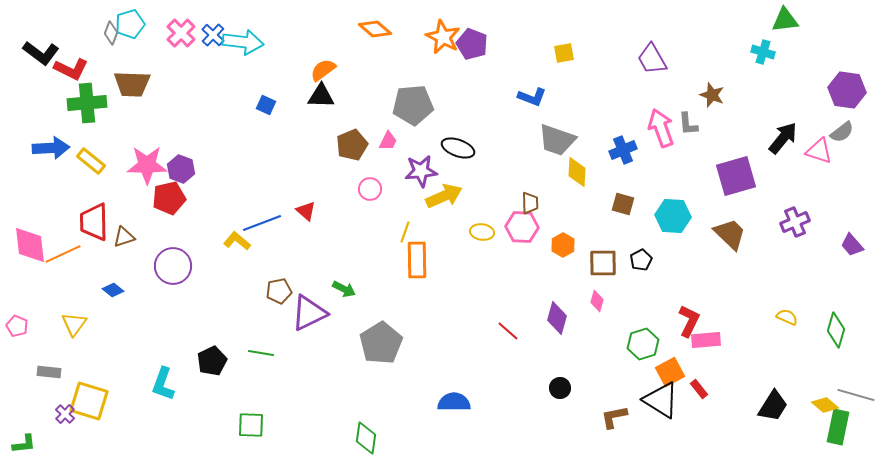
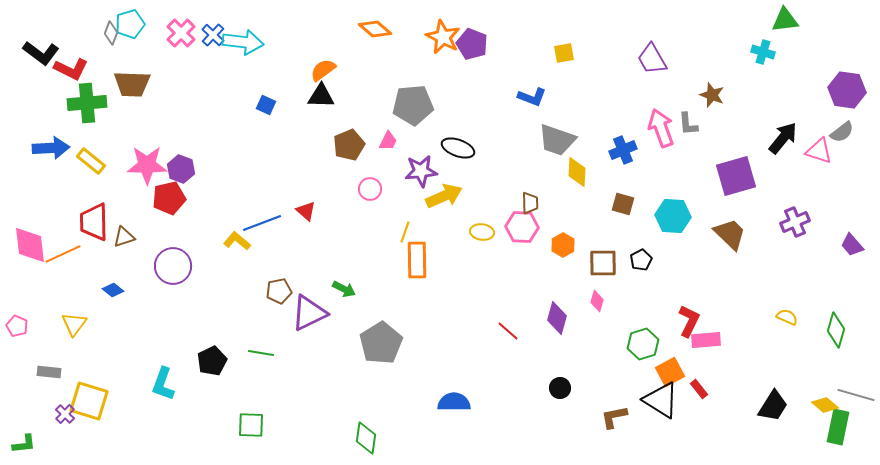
brown pentagon at (352, 145): moved 3 px left
